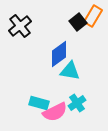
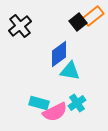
orange rectangle: rotated 20 degrees clockwise
